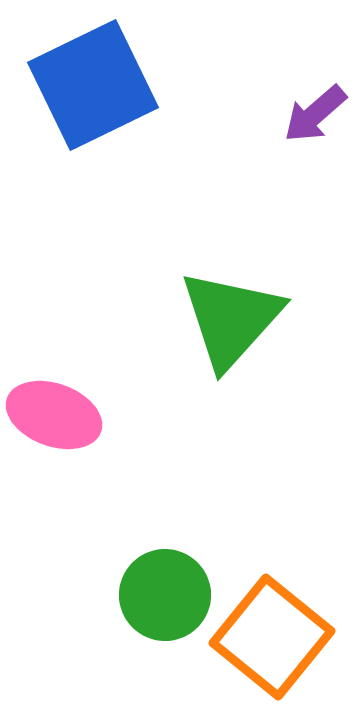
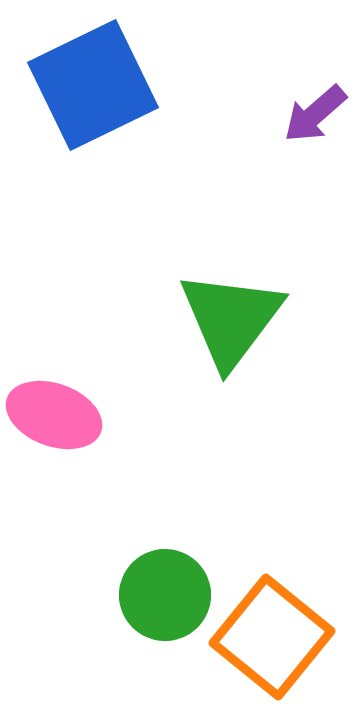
green triangle: rotated 5 degrees counterclockwise
